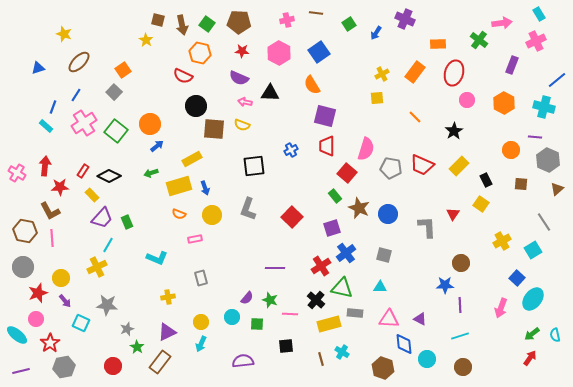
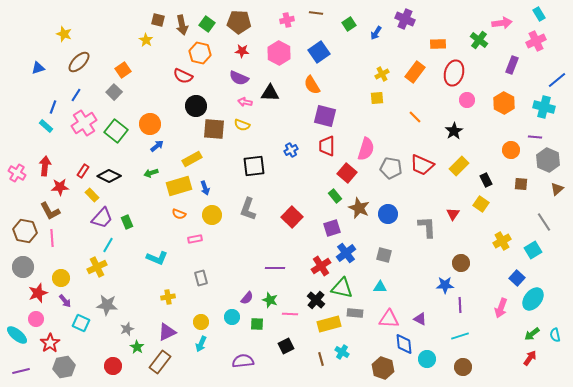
black square at (286, 346): rotated 21 degrees counterclockwise
